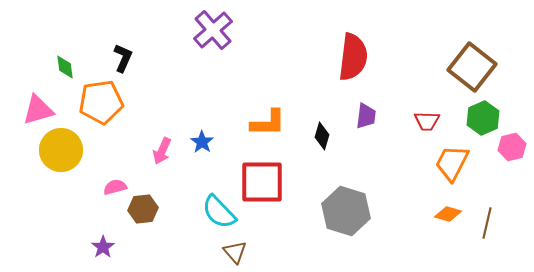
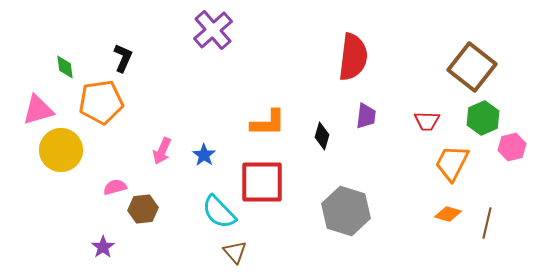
blue star: moved 2 px right, 13 px down
